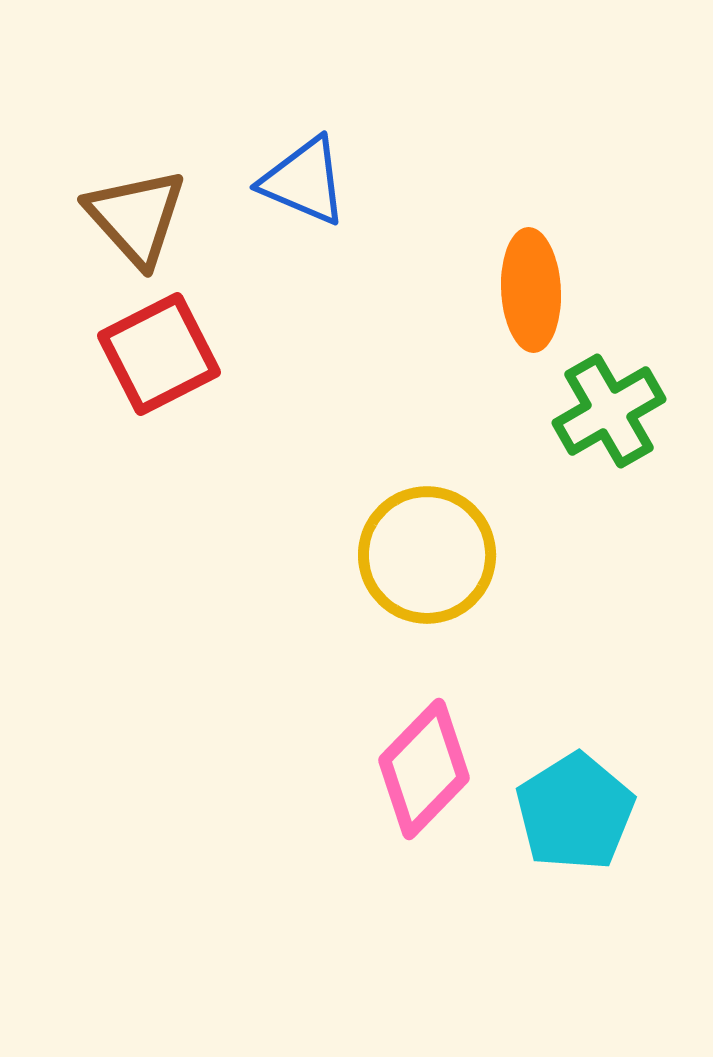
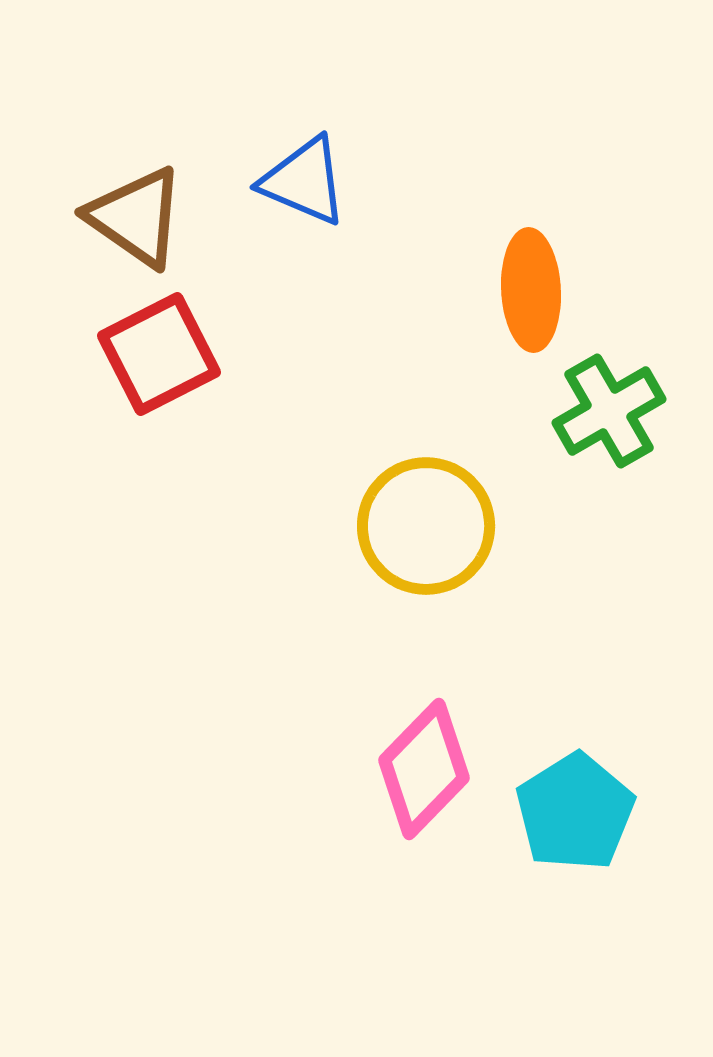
brown triangle: rotated 13 degrees counterclockwise
yellow circle: moved 1 px left, 29 px up
